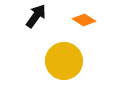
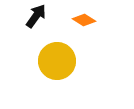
yellow circle: moved 7 px left
